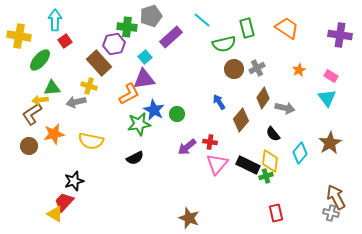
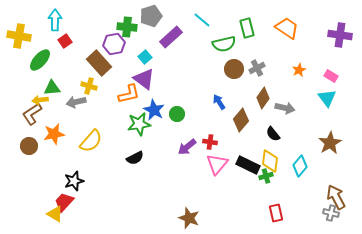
purple triangle at (144, 79): rotated 45 degrees clockwise
orange L-shape at (129, 94): rotated 15 degrees clockwise
yellow semicircle at (91, 141): rotated 60 degrees counterclockwise
cyan diamond at (300, 153): moved 13 px down
